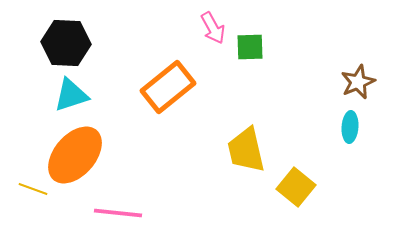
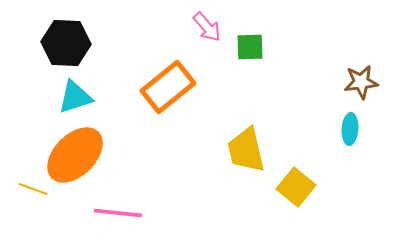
pink arrow: moved 6 px left, 1 px up; rotated 12 degrees counterclockwise
brown star: moved 3 px right; rotated 16 degrees clockwise
cyan triangle: moved 4 px right, 2 px down
cyan ellipse: moved 2 px down
orange ellipse: rotated 4 degrees clockwise
